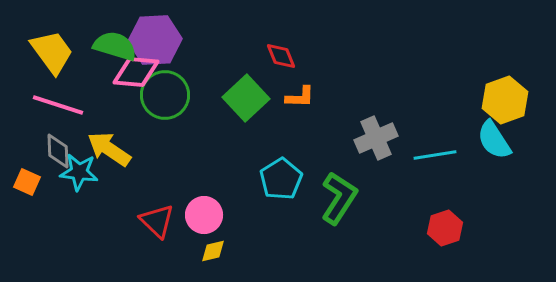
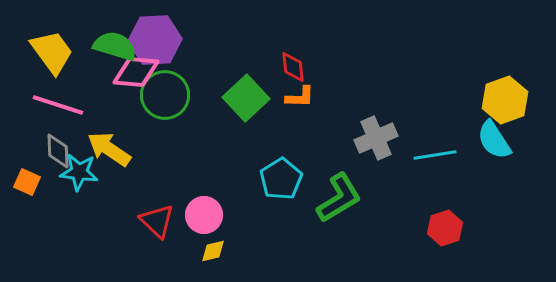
red diamond: moved 12 px right, 11 px down; rotated 16 degrees clockwise
green L-shape: rotated 26 degrees clockwise
